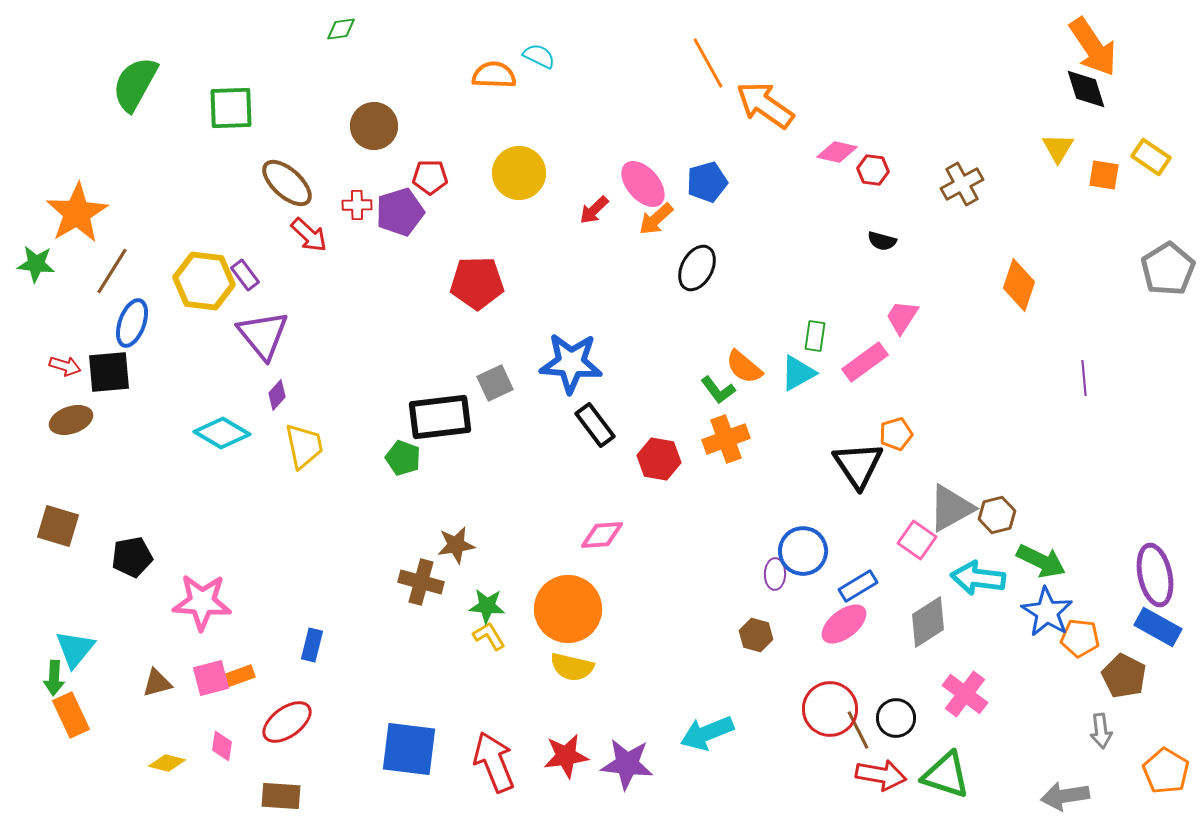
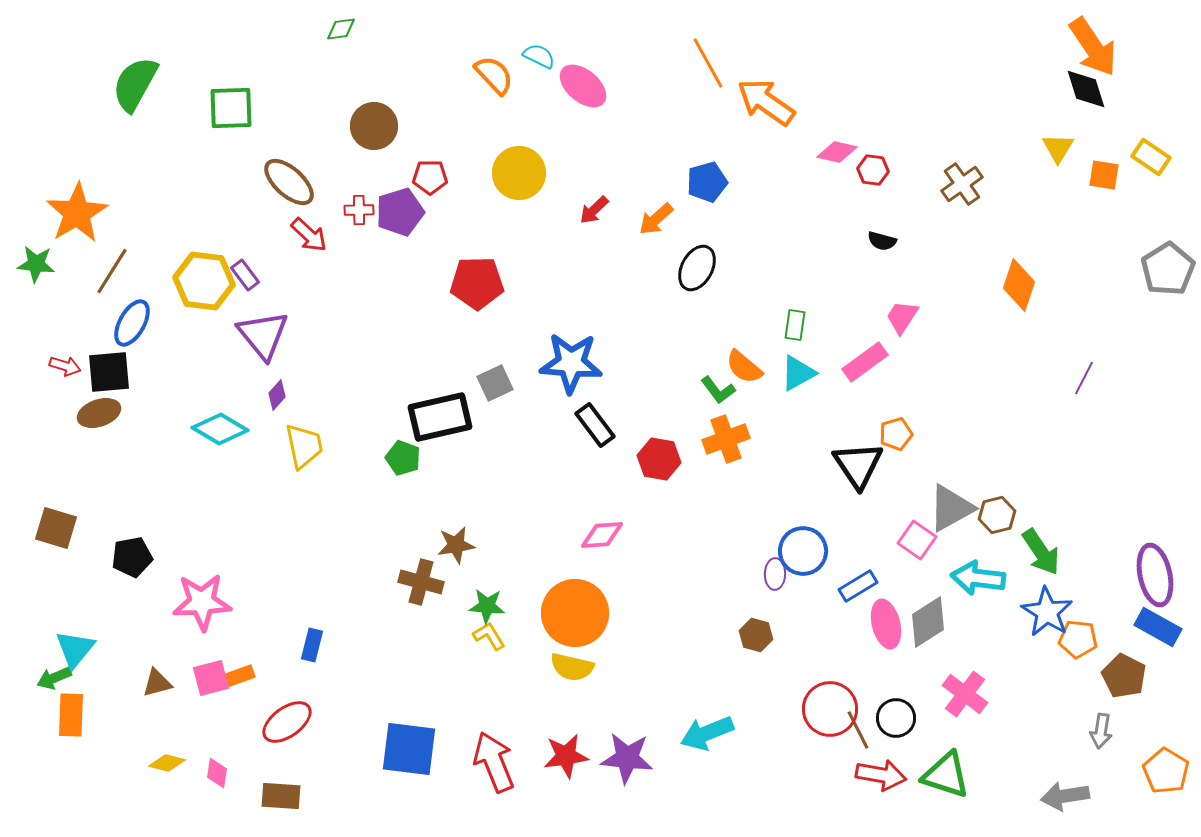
orange semicircle at (494, 75): rotated 45 degrees clockwise
orange arrow at (765, 105): moved 1 px right, 3 px up
brown ellipse at (287, 183): moved 2 px right, 1 px up
pink ellipse at (643, 184): moved 60 px left, 98 px up; rotated 9 degrees counterclockwise
brown cross at (962, 184): rotated 6 degrees counterclockwise
red cross at (357, 205): moved 2 px right, 5 px down
blue ellipse at (132, 323): rotated 9 degrees clockwise
green rectangle at (815, 336): moved 20 px left, 11 px up
purple line at (1084, 378): rotated 32 degrees clockwise
black rectangle at (440, 417): rotated 6 degrees counterclockwise
brown ellipse at (71, 420): moved 28 px right, 7 px up
cyan diamond at (222, 433): moved 2 px left, 4 px up
brown square at (58, 526): moved 2 px left, 2 px down
green arrow at (1041, 561): moved 9 px up; rotated 30 degrees clockwise
pink star at (202, 602): rotated 6 degrees counterclockwise
orange circle at (568, 609): moved 7 px right, 4 px down
pink ellipse at (844, 624): moved 42 px right; rotated 66 degrees counterclockwise
orange pentagon at (1080, 638): moved 2 px left, 1 px down
green arrow at (54, 678): rotated 64 degrees clockwise
orange rectangle at (71, 715): rotated 27 degrees clockwise
gray arrow at (1101, 731): rotated 16 degrees clockwise
pink diamond at (222, 746): moved 5 px left, 27 px down
purple star at (627, 764): moved 6 px up
